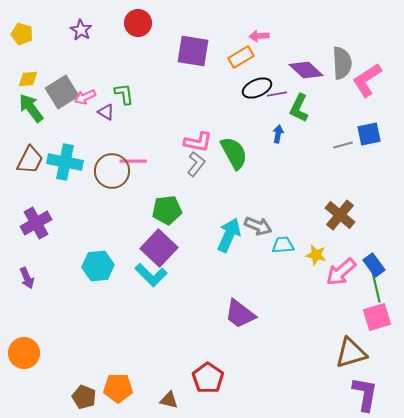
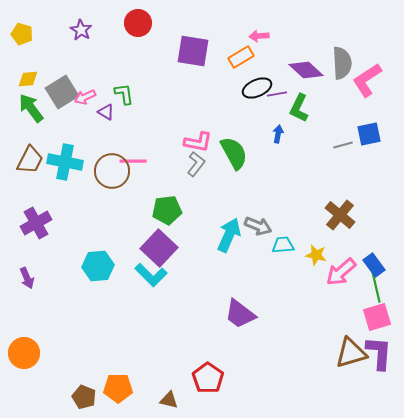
purple L-shape at (365, 394): moved 14 px right, 41 px up; rotated 6 degrees counterclockwise
